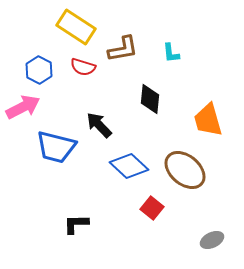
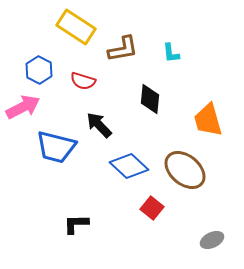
red semicircle: moved 14 px down
